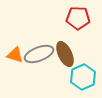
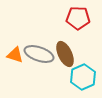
gray ellipse: rotated 40 degrees clockwise
